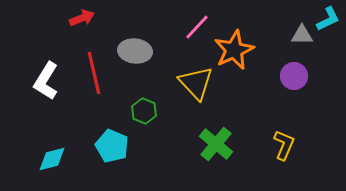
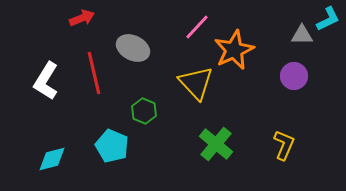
gray ellipse: moved 2 px left, 3 px up; rotated 20 degrees clockwise
